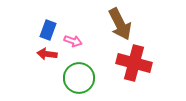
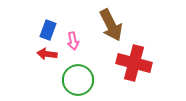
brown arrow: moved 9 px left, 1 px down
pink arrow: rotated 60 degrees clockwise
green circle: moved 1 px left, 2 px down
